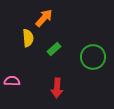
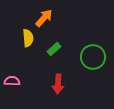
red arrow: moved 1 px right, 4 px up
